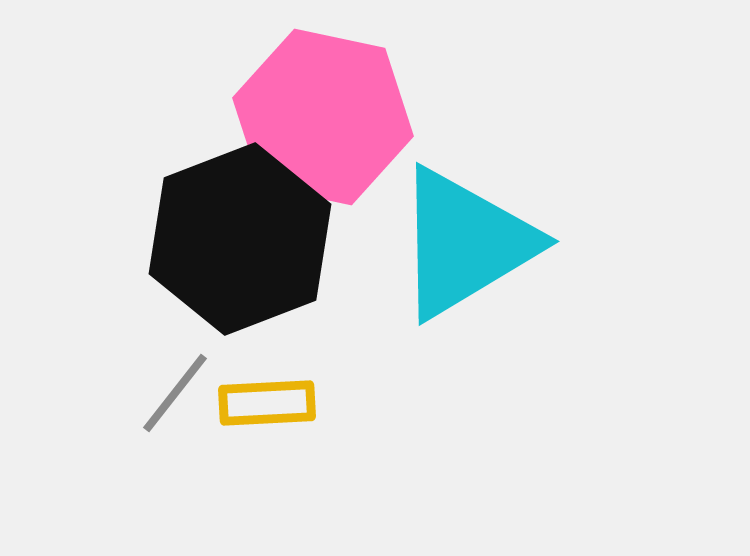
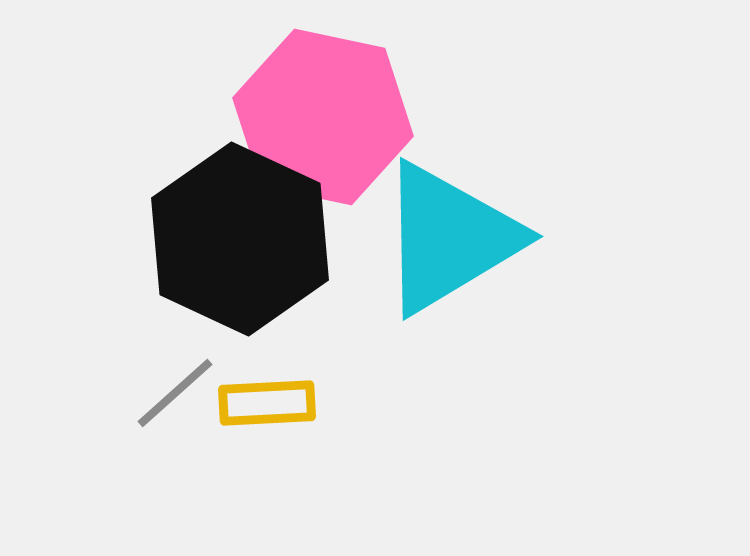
black hexagon: rotated 14 degrees counterclockwise
cyan triangle: moved 16 px left, 5 px up
gray line: rotated 10 degrees clockwise
